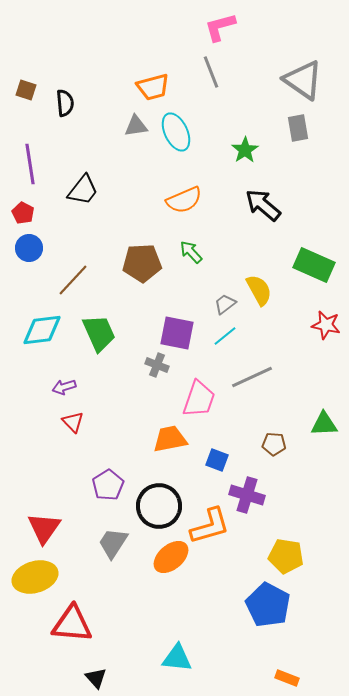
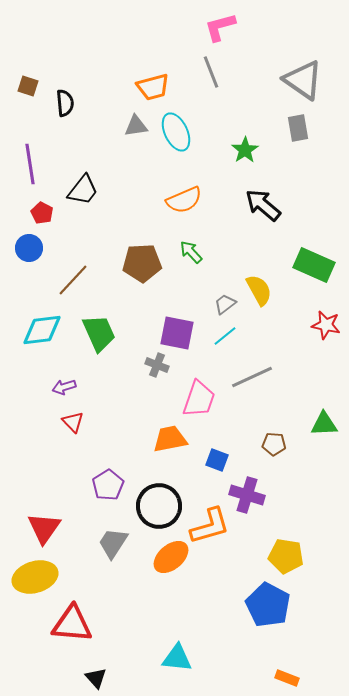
brown square at (26, 90): moved 2 px right, 4 px up
red pentagon at (23, 213): moved 19 px right
